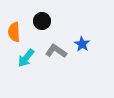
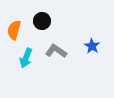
orange semicircle: moved 2 px up; rotated 18 degrees clockwise
blue star: moved 10 px right, 2 px down
cyan arrow: rotated 18 degrees counterclockwise
